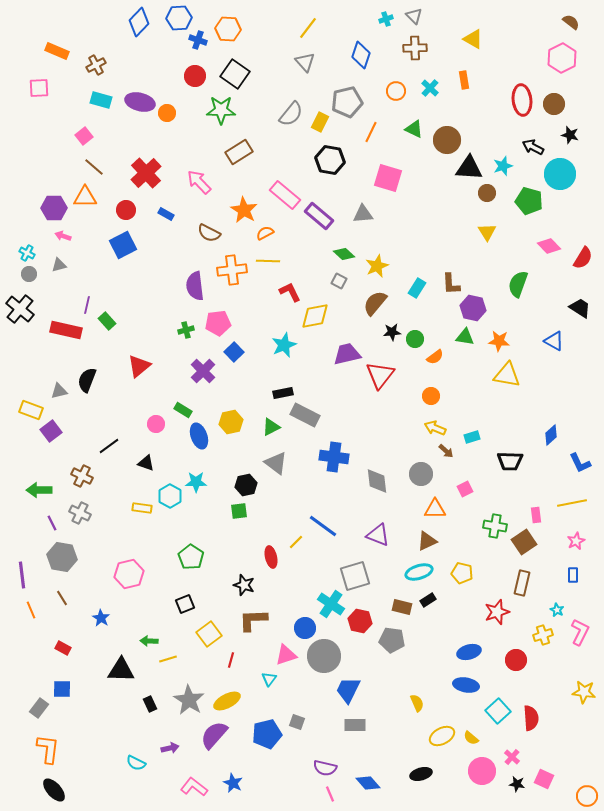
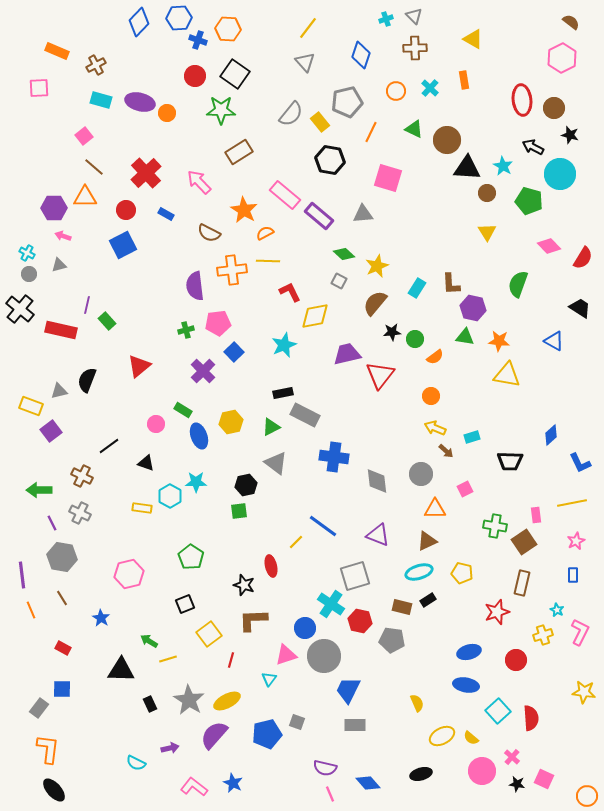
brown circle at (554, 104): moved 4 px down
yellow rectangle at (320, 122): rotated 66 degrees counterclockwise
cyan star at (503, 166): rotated 24 degrees counterclockwise
black triangle at (469, 168): moved 2 px left
red rectangle at (66, 330): moved 5 px left
yellow rectangle at (31, 410): moved 4 px up
red ellipse at (271, 557): moved 9 px down
green arrow at (149, 641): rotated 30 degrees clockwise
